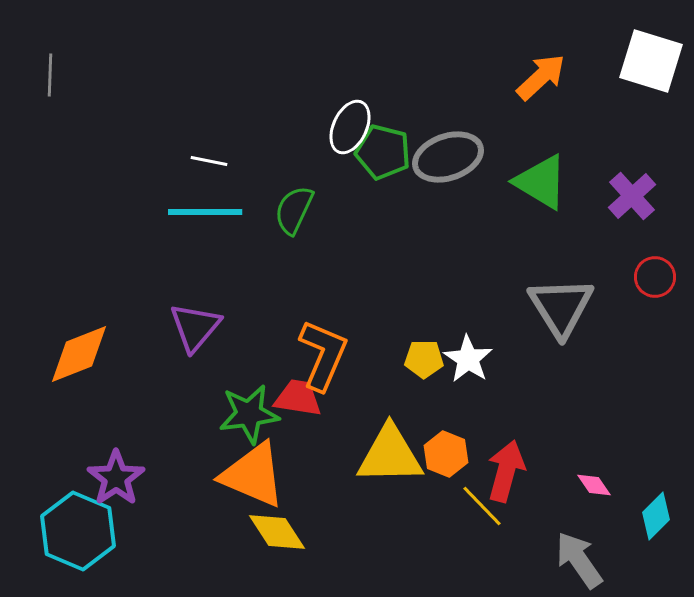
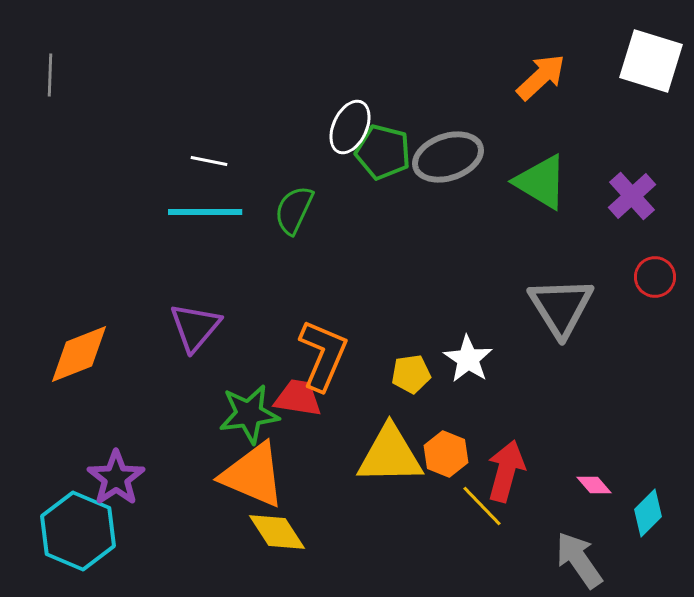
yellow pentagon: moved 13 px left, 15 px down; rotated 9 degrees counterclockwise
pink diamond: rotated 6 degrees counterclockwise
cyan diamond: moved 8 px left, 3 px up
